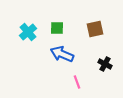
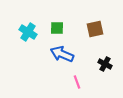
cyan cross: rotated 18 degrees counterclockwise
